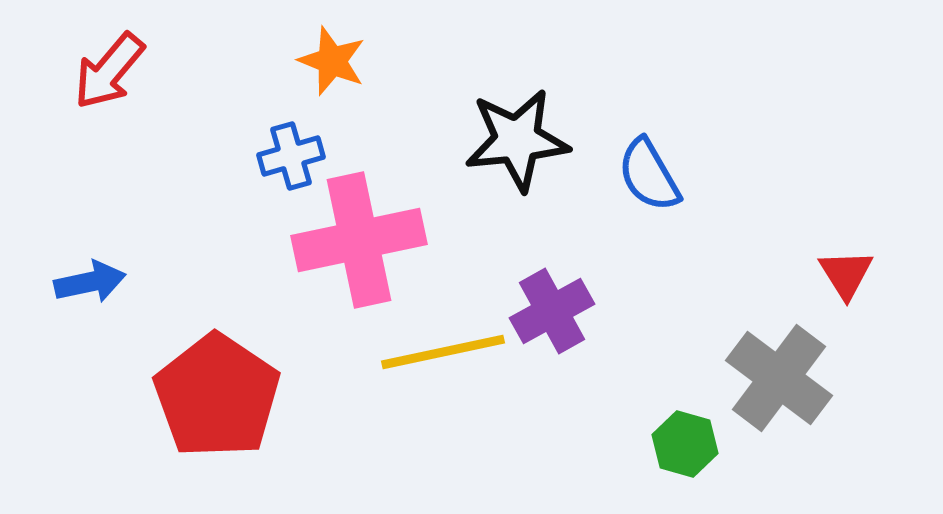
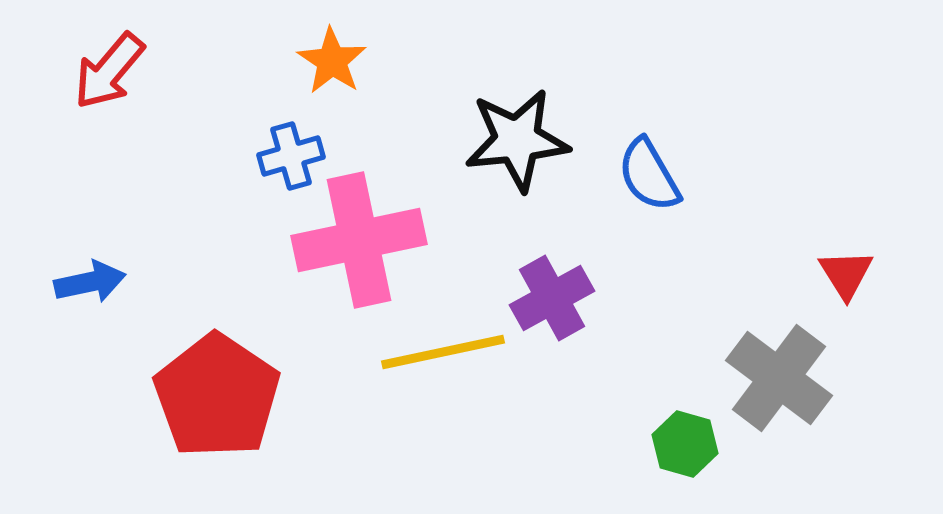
orange star: rotated 12 degrees clockwise
purple cross: moved 13 px up
